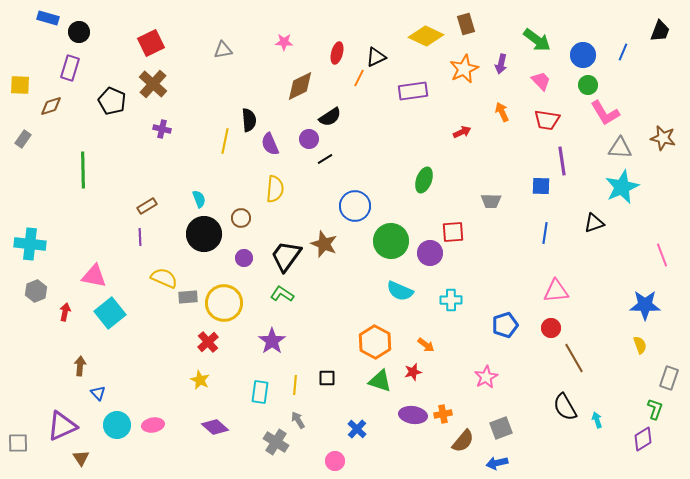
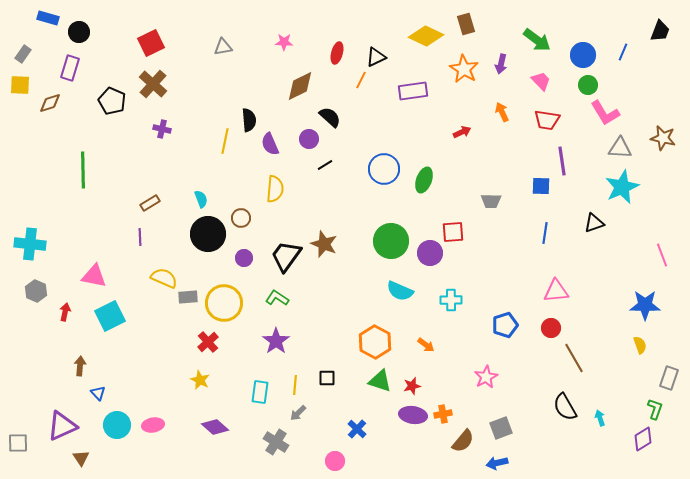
gray triangle at (223, 50): moved 3 px up
orange star at (464, 69): rotated 16 degrees counterclockwise
orange line at (359, 78): moved 2 px right, 2 px down
brown diamond at (51, 106): moved 1 px left, 3 px up
black semicircle at (330, 117): rotated 105 degrees counterclockwise
gray rectangle at (23, 139): moved 85 px up
black line at (325, 159): moved 6 px down
cyan semicircle at (199, 199): moved 2 px right
brown rectangle at (147, 206): moved 3 px right, 3 px up
blue circle at (355, 206): moved 29 px right, 37 px up
black circle at (204, 234): moved 4 px right
gray hexagon at (36, 291): rotated 15 degrees counterclockwise
green L-shape at (282, 294): moved 5 px left, 4 px down
cyan square at (110, 313): moved 3 px down; rotated 12 degrees clockwise
purple star at (272, 341): moved 4 px right
red star at (413, 372): moved 1 px left, 14 px down
gray arrow at (298, 420): moved 7 px up; rotated 102 degrees counterclockwise
cyan arrow at (597, 420): moved 3 px right, 2 px up
